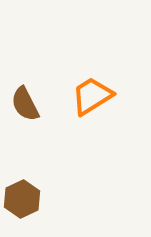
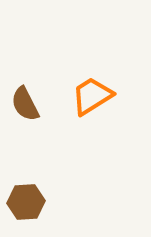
brown hexagon: moved 4 px right, 3 px down; rotated 21 degrees clockwise
